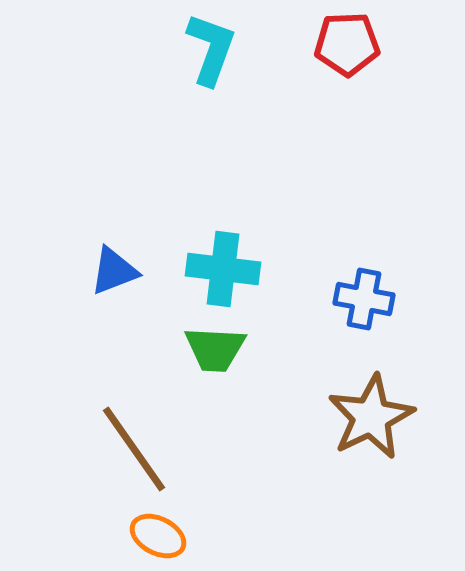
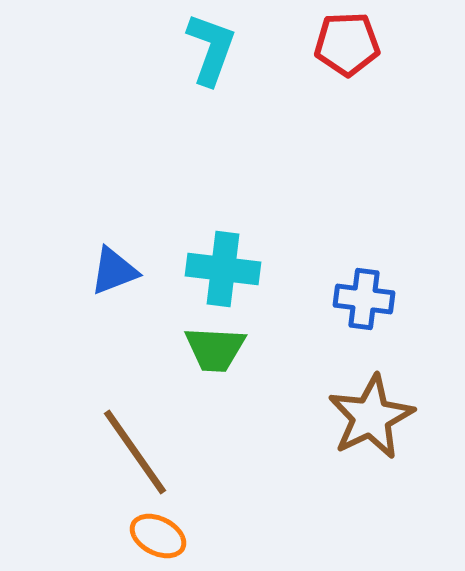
blue cross: rotated 4 degrees counterclockwise
brown line: moved 1 px right, 3 px down
